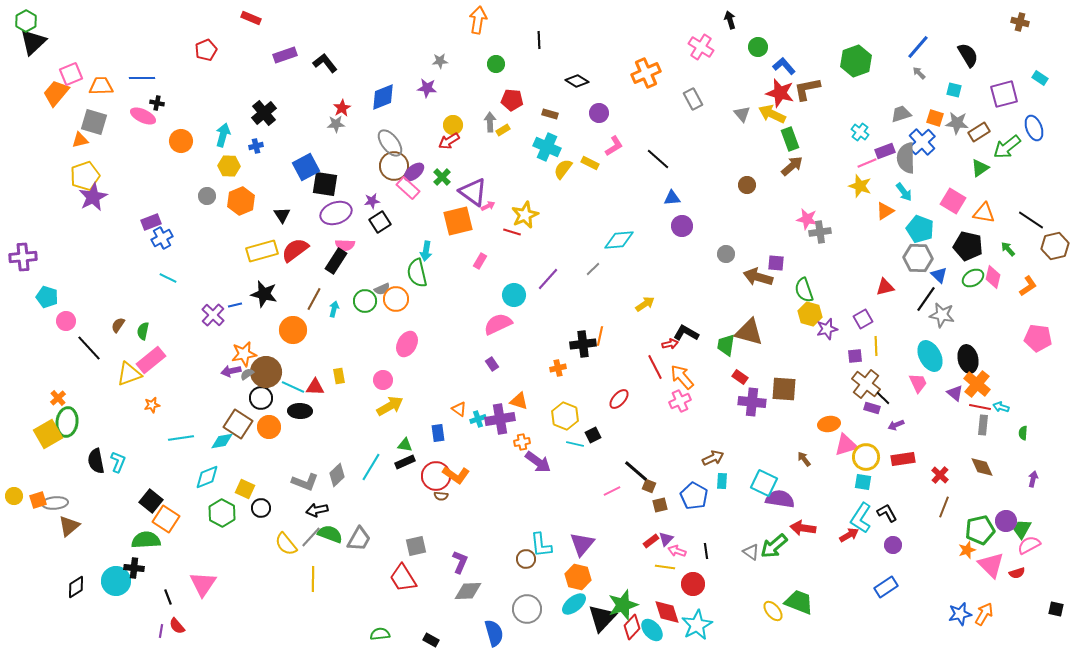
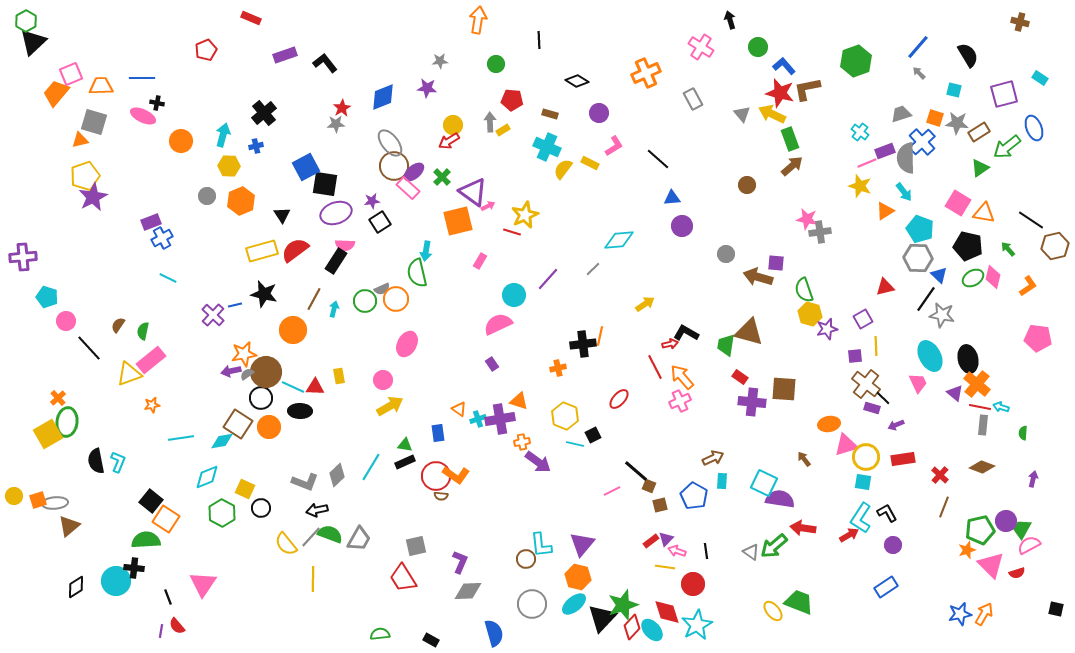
pink square at (953, 201): moved 5 px right, 2 px down
brown diamond at (982, 467): rotated 45 degrees counterclockwise
gray circle at (527, 609): moved 5 px right, 5 px up
